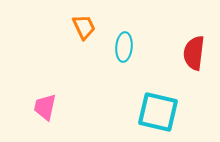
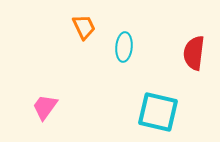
pink trapezoid: rotated 24 degrees clockwise
